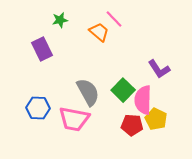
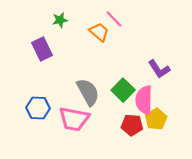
pink semicircle: moved 1 px right
yellow pentagon: rotated 15 degrees clockwise
